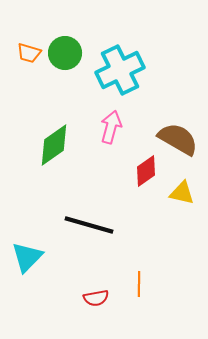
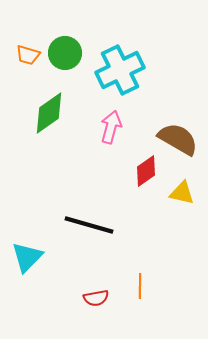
orange trapezoid: moved 1 px left, 2 px down
green diamond: moved 5 px left, 32 px up
orange line: moved 1 px right, 2 px down
